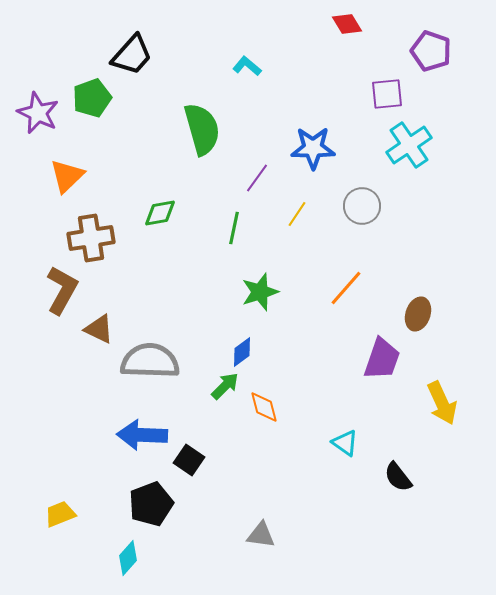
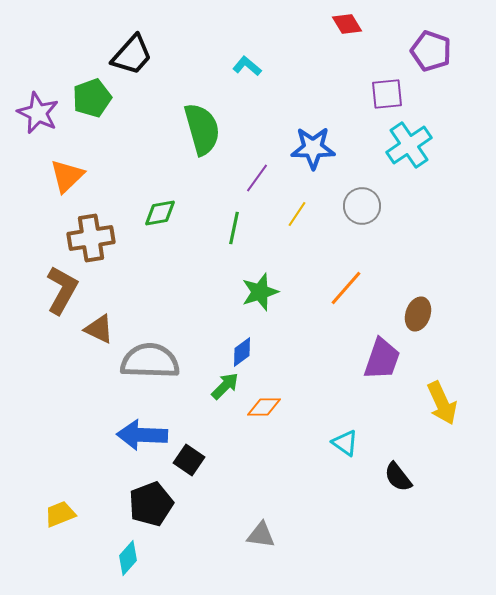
orange diamond: rotated 76 degrees counterclockwise
